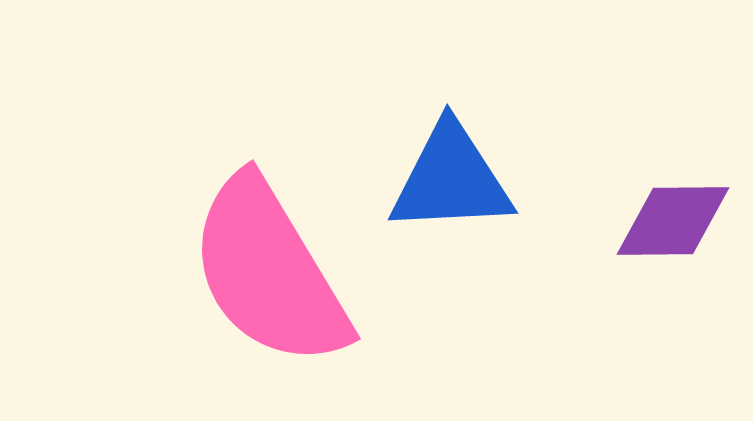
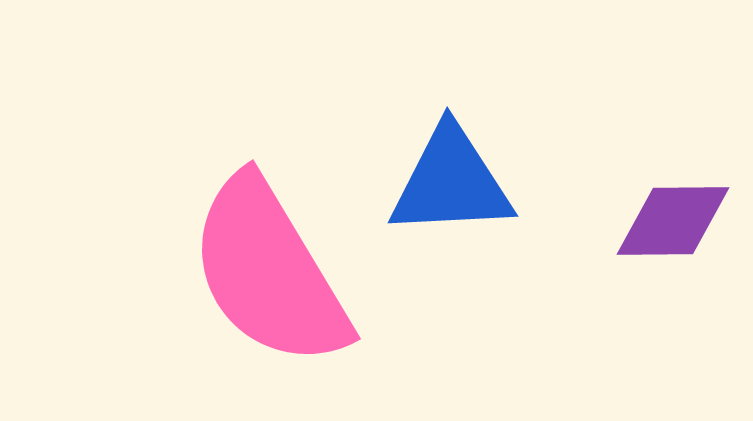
blue triangle: moved 3 px down
